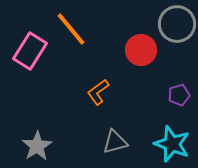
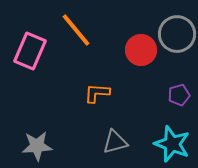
gray circle: moved 10 px down
orange line: moved 5 px right, 1 px down
pink rectangle: rotated 9 degrees counterclockwise
orange L-shape: moved 1 px left, 1 px down; rotated 40 degrees clockwise
gray star: rotated 28 degrees clockwise
